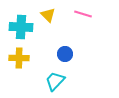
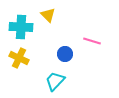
pink line: moved 9 px right, 27 px down
yellow cross: rotated 24 degrees clockwise
